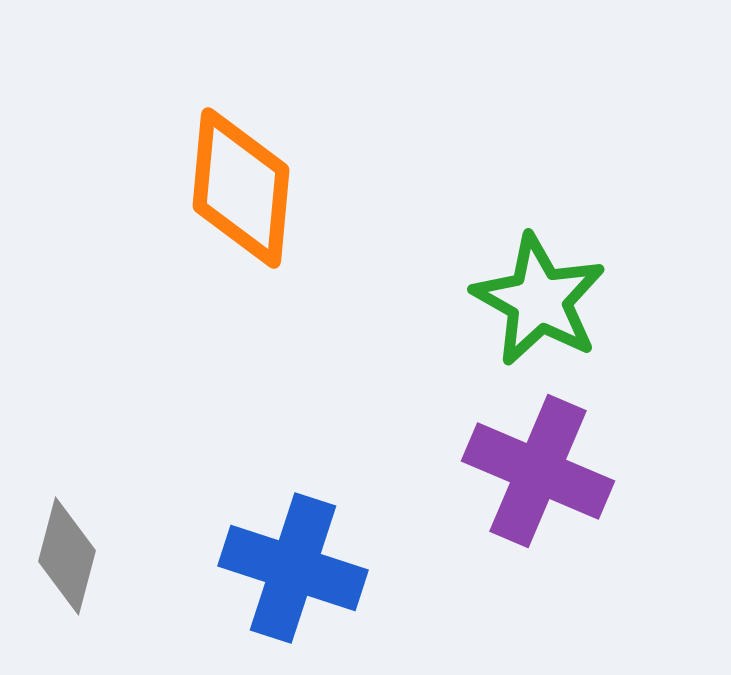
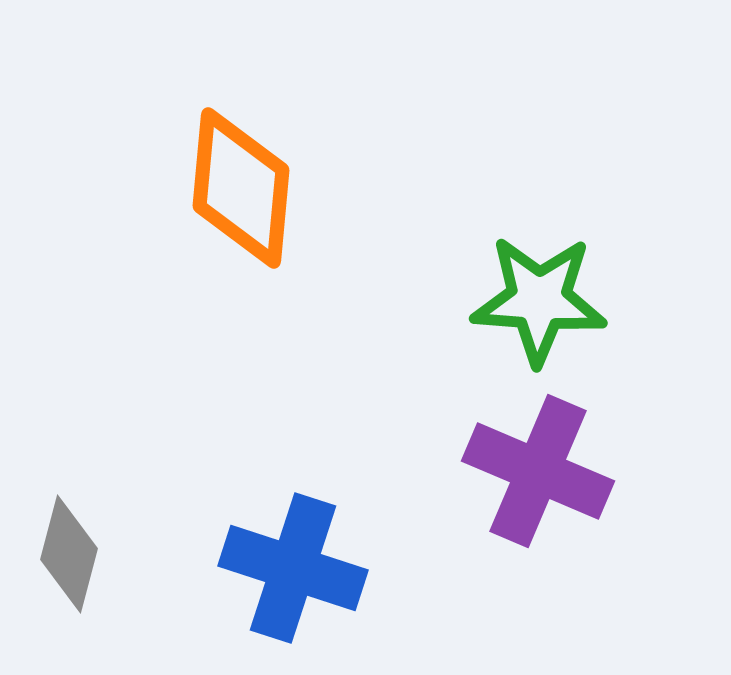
green star: rotated 25 degrees counterclockwise
gray diamond: moved 2 px right, 2 px up
